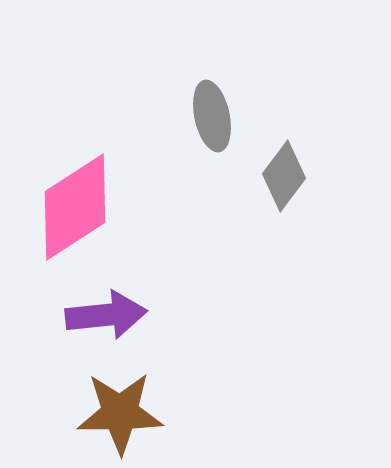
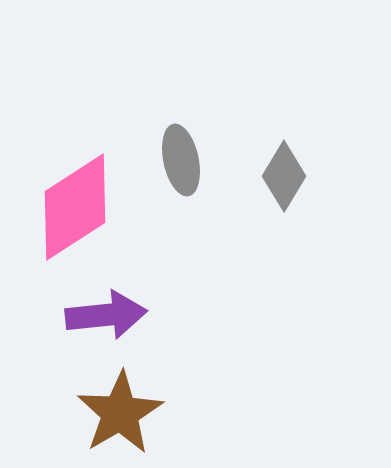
gray ellipse: moved 31 px left, 44 px down
gray diamond: rotated 6 degrees counterclockwise
brown star: rotated 30 degrees counterclockwise
